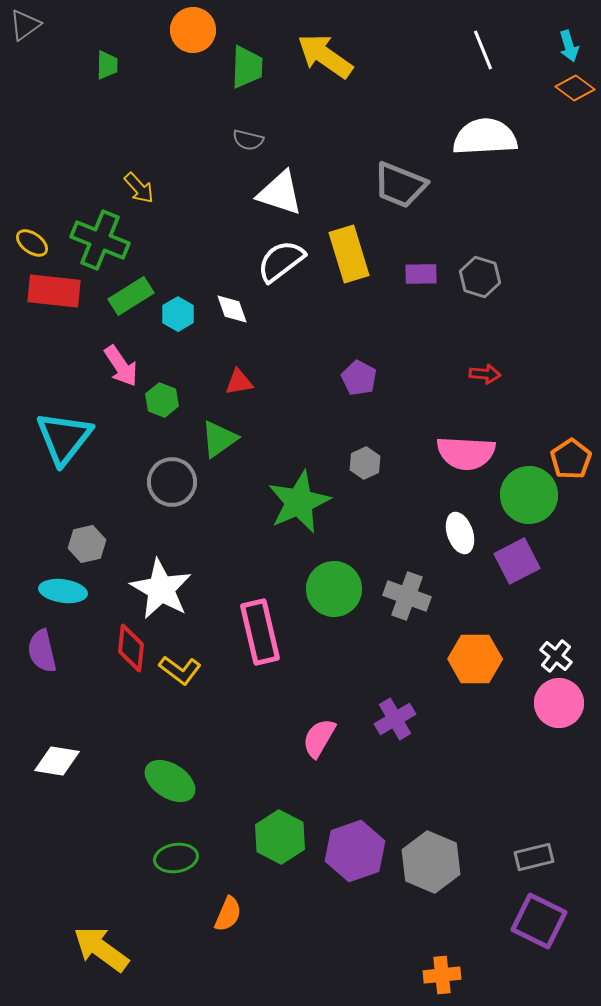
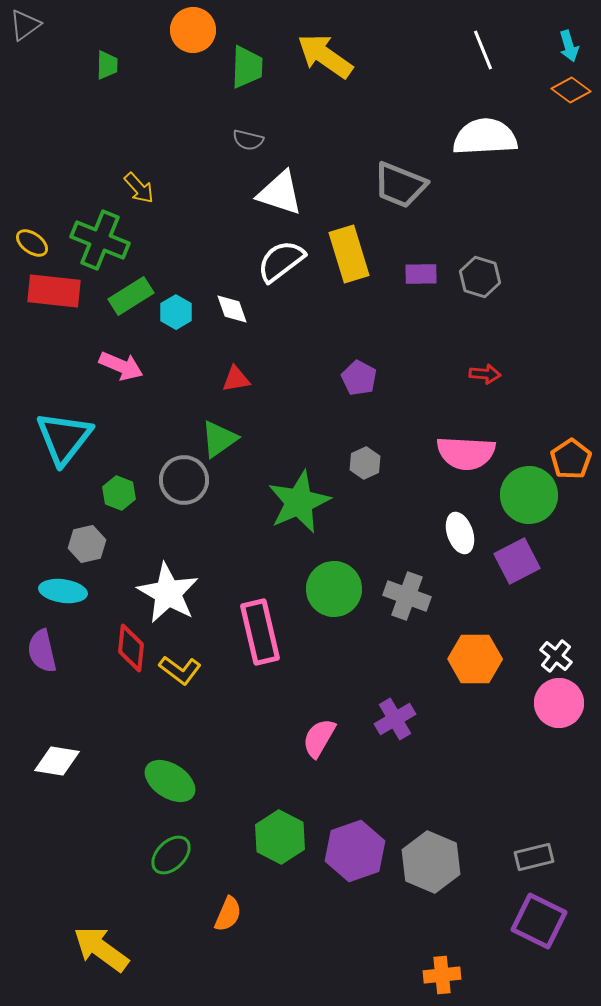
orange diamond at (575, 88): moved 4 px left, 2 px down
cyan hexagon at (178, 314): moved 2 px left, 2 px up
pink arrow at (121, 366): rotated 33 degrees counterclockwise
red triangle at (239, 382): moved 3 px left, 3 px up
green hexagon at (162, 400): moved 43 px left, 93 px down
gray circle at (172, 482): moved 12 px right, 2 px up
white star at (161, 589): moved 7 px right, 4 px down
green ellipse at (176, 858): moved 5 px left, 3 px up; rotated 36 degrees counterclockwise
